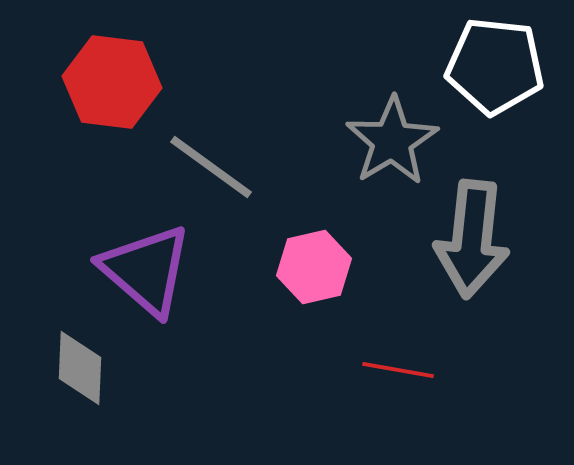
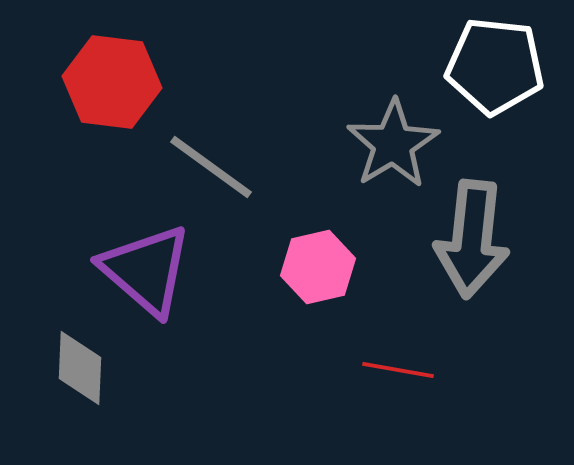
gray star: moved 1 px right, 3 px down
pink hexagon: moved 4 px right
